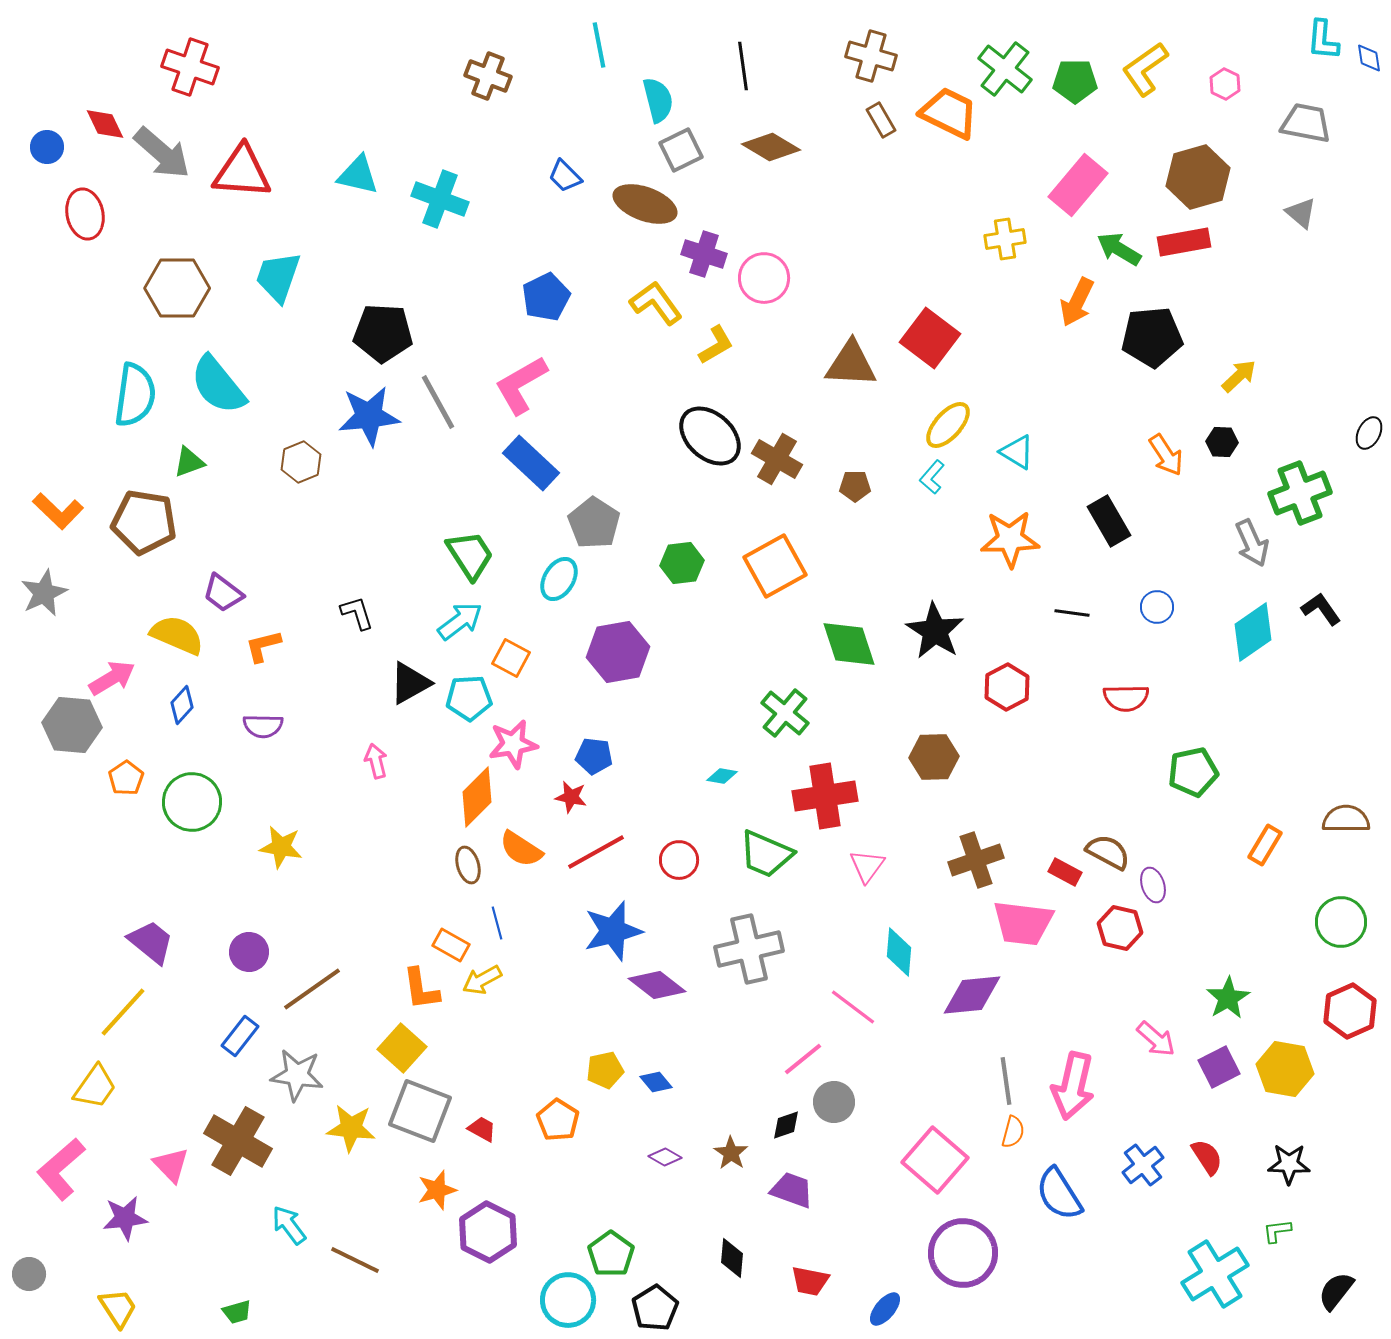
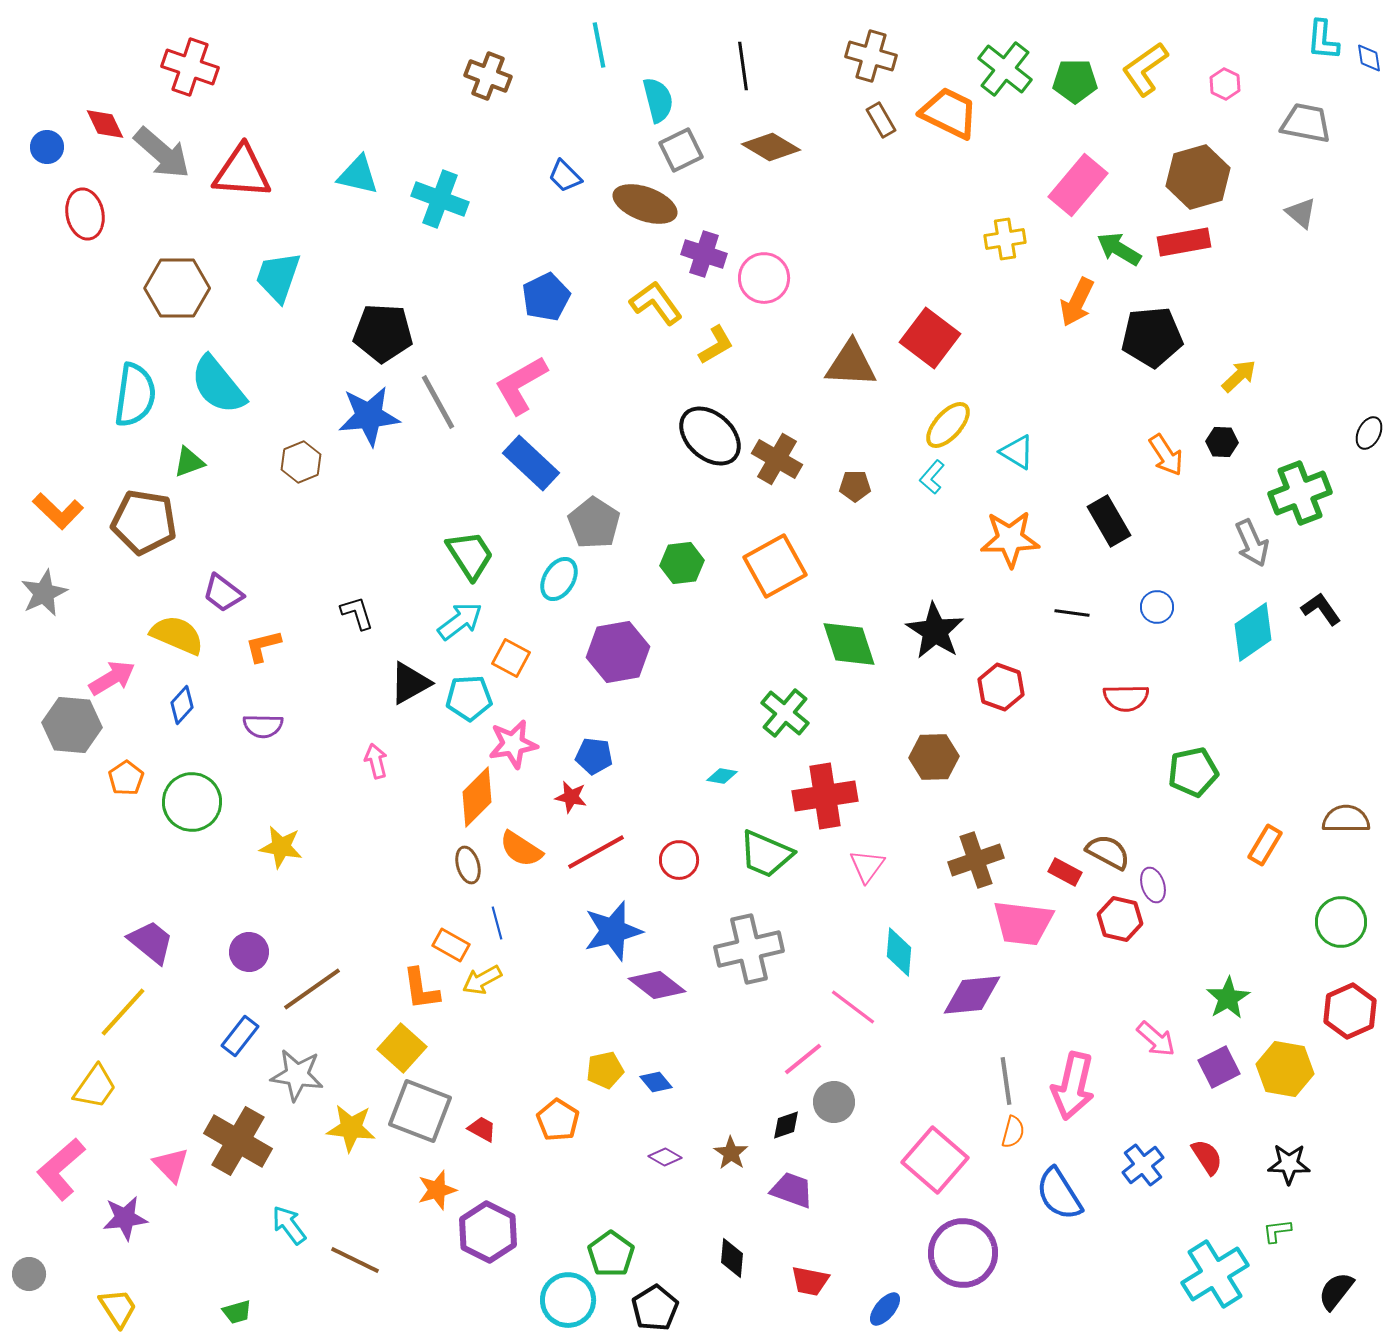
red hexagon at (1007, 687): moved 6 px left; rotated 12 degrees counterclockwise
red hexagon at (1120, 928): moved 9 px up
